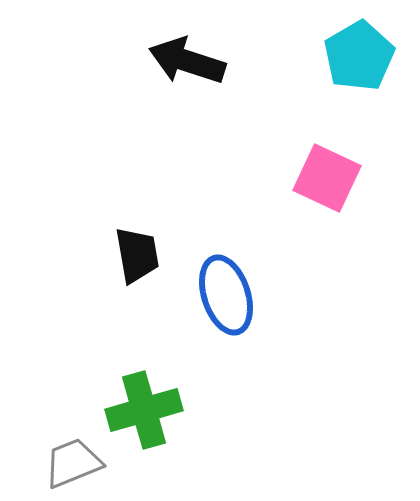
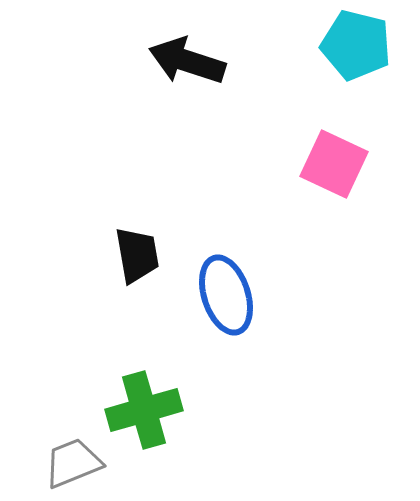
cyan pentagon: moved 3 px left, 11 px up; rotated 28 degrees counterclockwise
pink square: moved 7 px right, 14 px up
